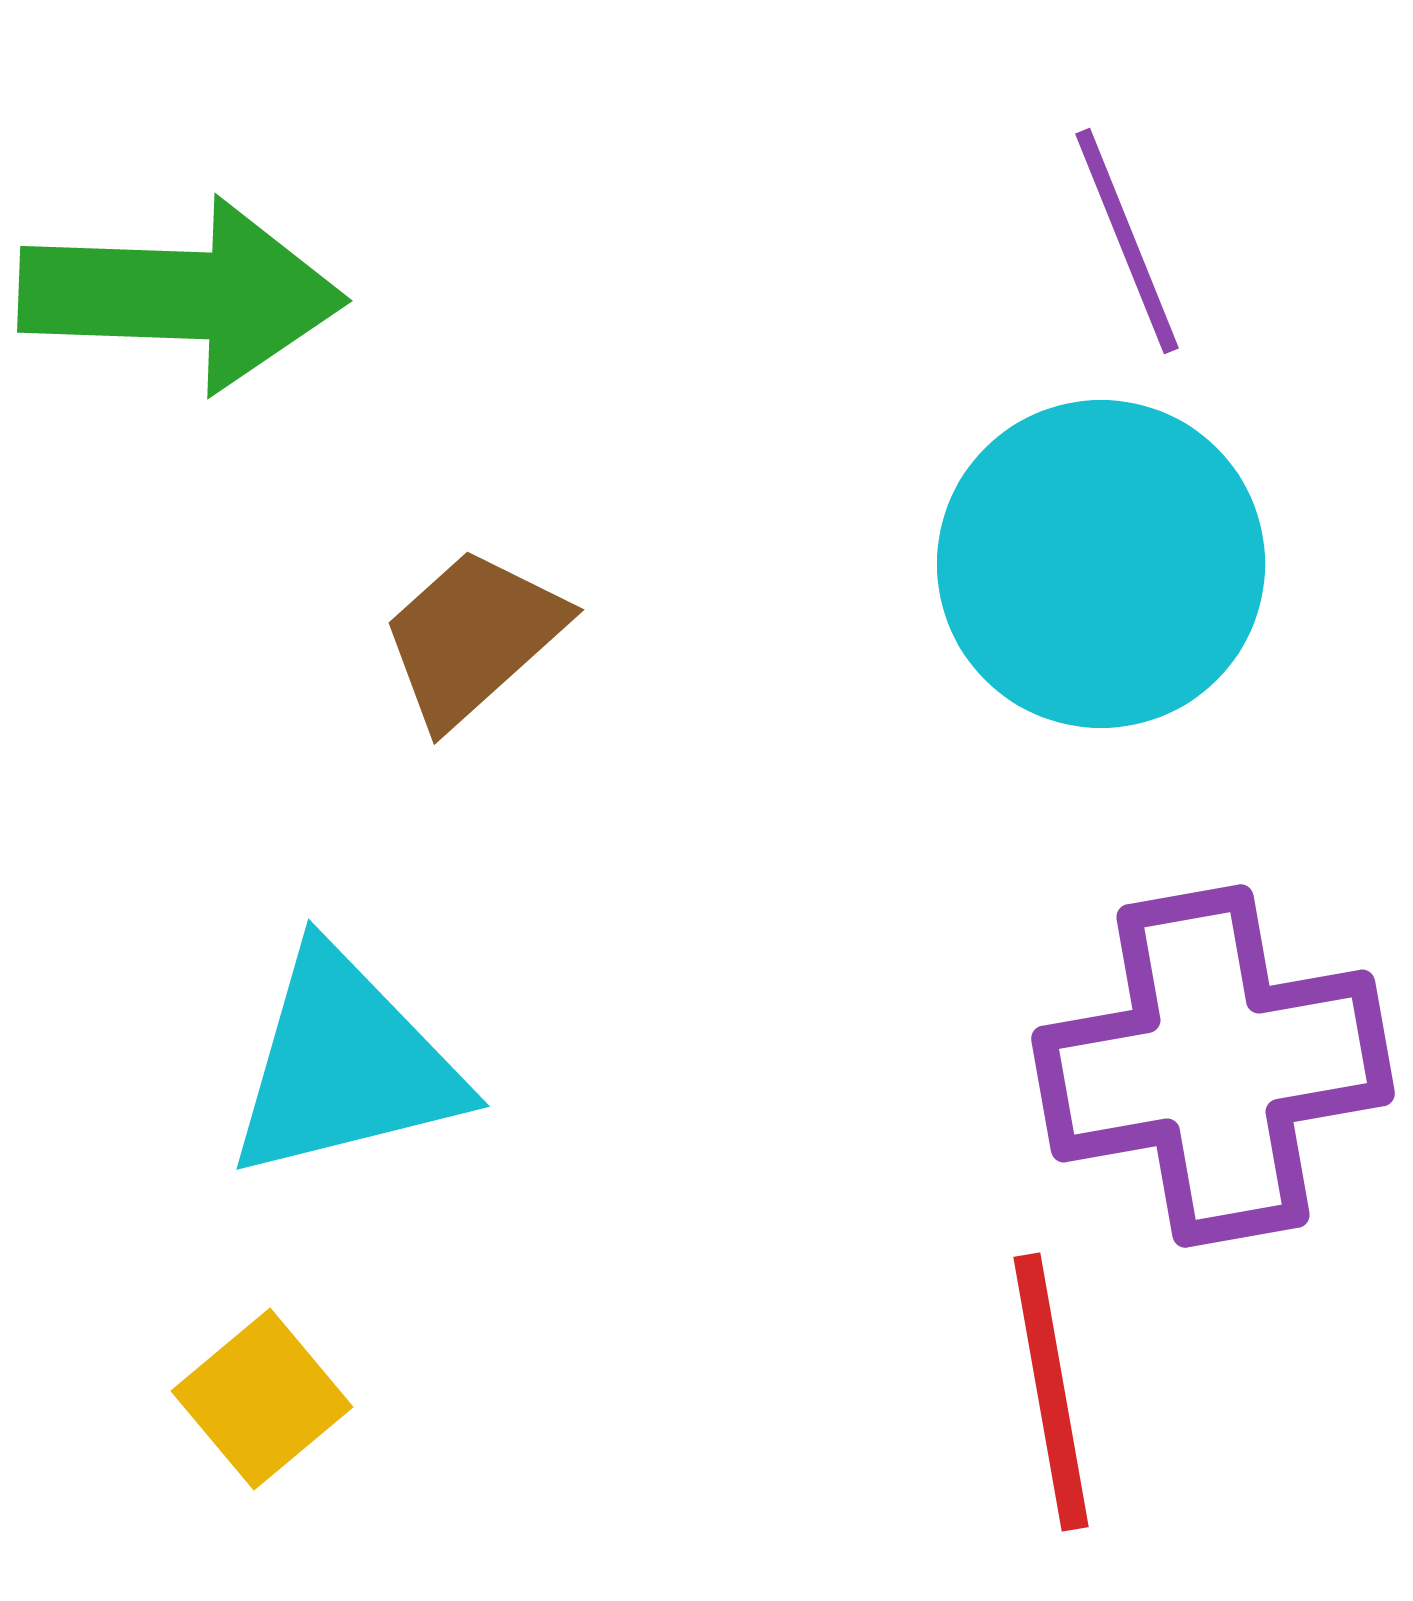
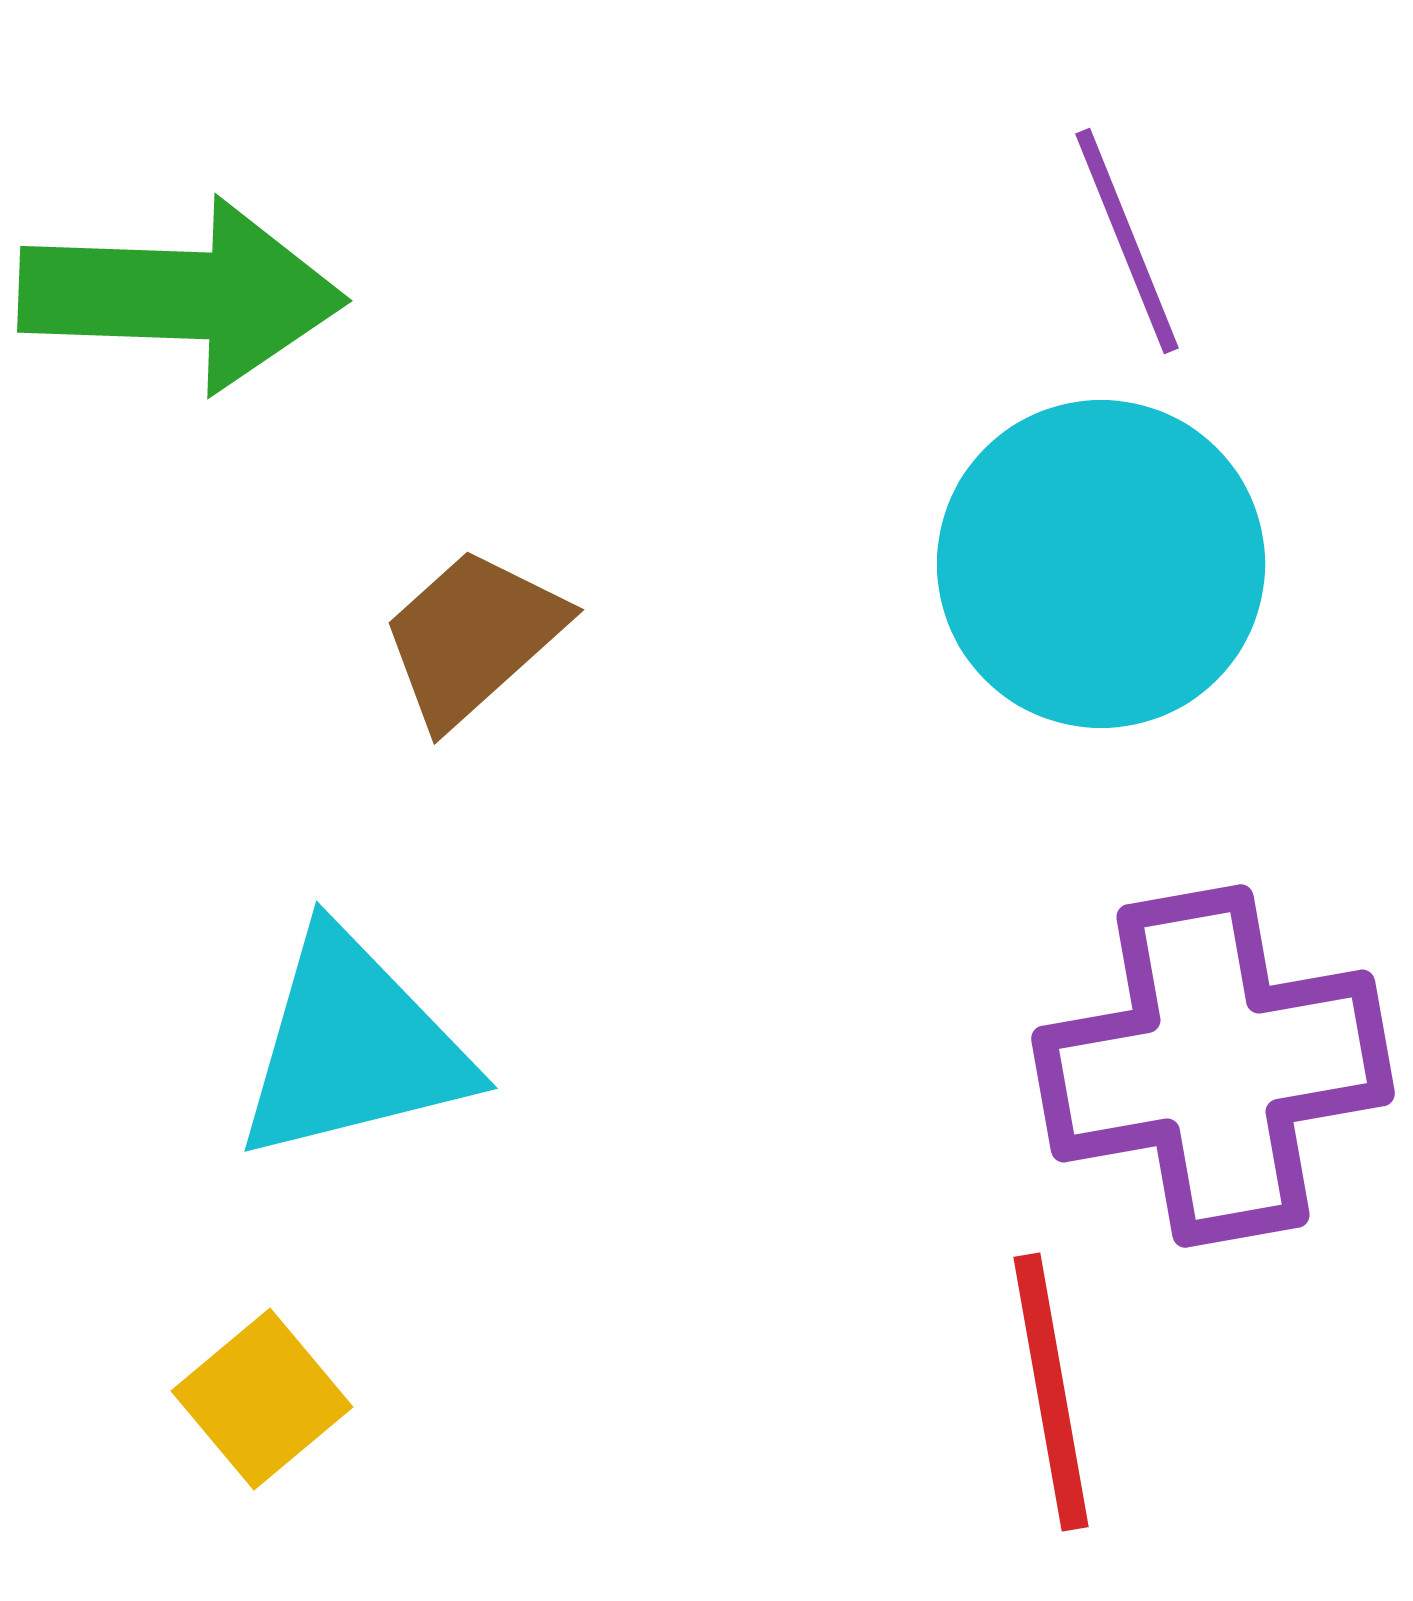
cyan triangle: moved 8 px right, 18 px up
